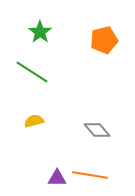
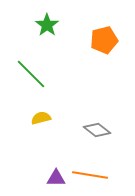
green star: moved 7 px right, 7 px up
green line: moved 1 px left, 2 px down; rotated 12 degrees clockwise
yellow semicircle: moved 7 px right, 3 px up
gray diamond: rotated 12 degrees counterclockwise
purple triangle: moved 1 px left
